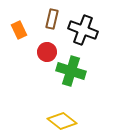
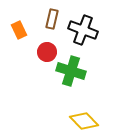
yellow diamond: moved 22 px right; rotated 8 degrees clockwise
